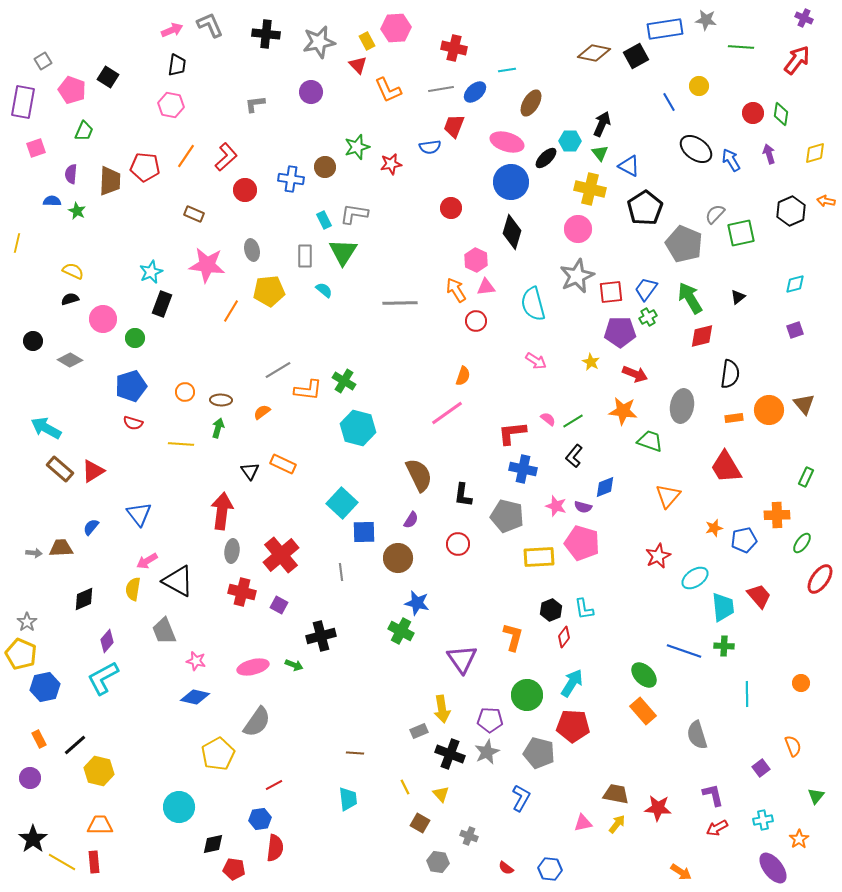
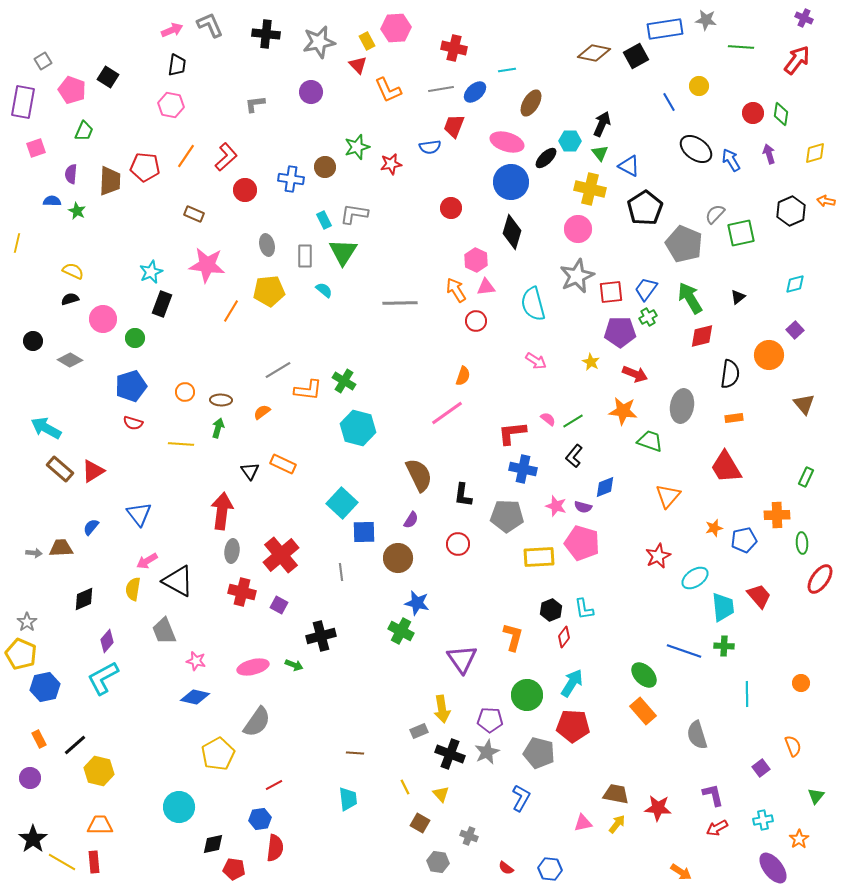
gray ellipse at (252, 250): moved 15 px right, 5 px up
purple square at (795, 330): rotated 24 degrees counterclockwise
orange circle at (769, 410): moved 55 px up
gray pentagon at (507, 516): rotated 12 degrees counterclockwise
green ellipse at (802, 543): rotated 40 degrees counterclockwise
